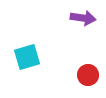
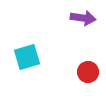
red circle: moved 3 px up
